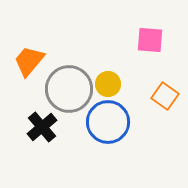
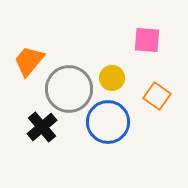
pink square: moved 3 px left
yellow circle: moved 4 px right, 6 px up
orange square: moved 8 px left
